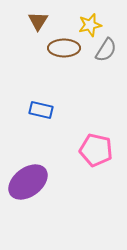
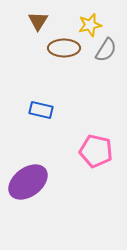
pink pentagon: moved 1 px down
